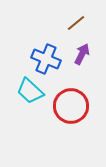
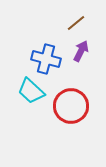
purple arrow: moved 1 px left, 3 px up
blue cross: rotated 8 degrees counterclockwise
cyan trapezoid: moved 1 px right
